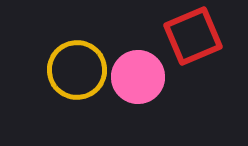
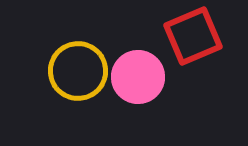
yellow circle: moved 1 px right, 1 px down
